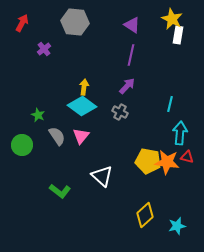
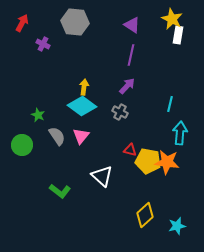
purple cross: moved 1 px left, 5 px up; rotated 24 degrees counterclockwise
red triangle: moved 57 px left, 7 px up
